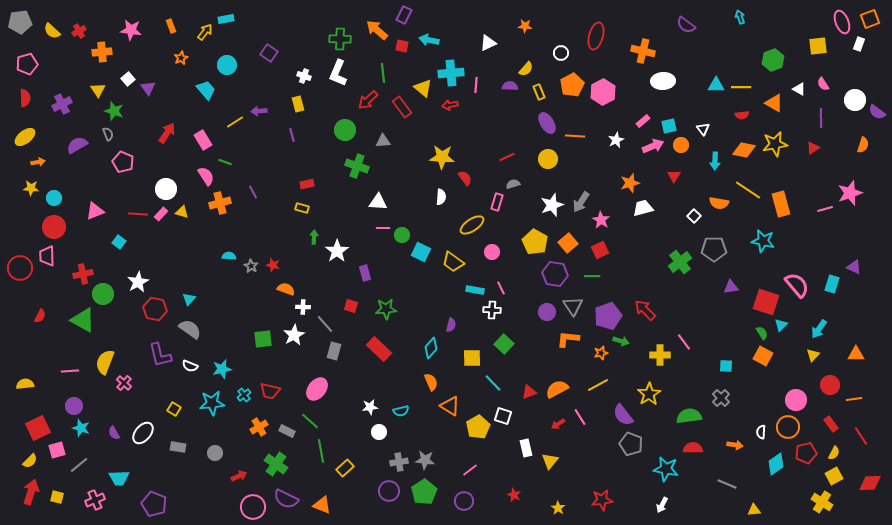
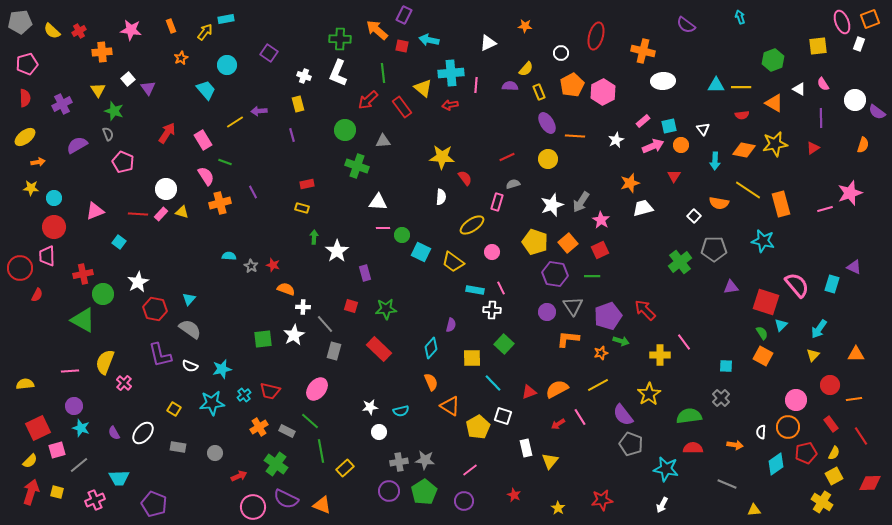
yellow pentagon at (535, 242): rotated 10 degrees counterclockwise
red semicircle at (40, 316): moved 3 px left, 21 px up
yellow square at (57, 497): moved 5 px up
